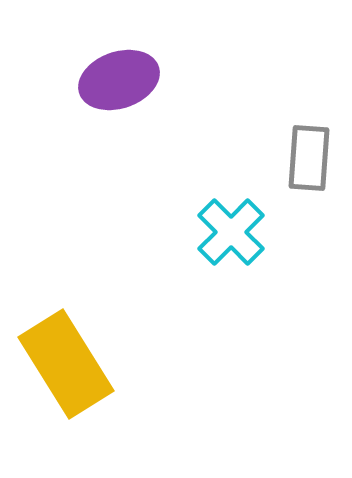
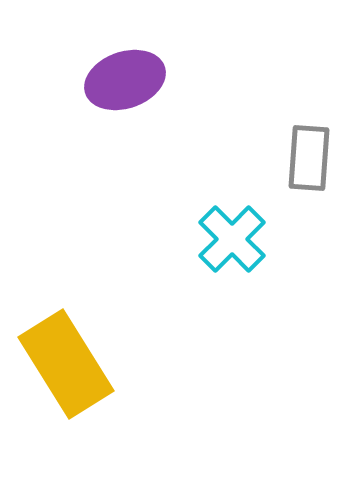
purple ellipse: moved 6 px right
cyan cross: moved 1 px right, 7 px down
